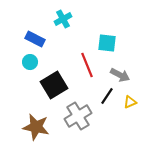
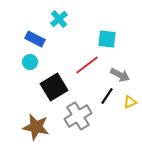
cyan cross: moved 4 px left; rotated 12 degrees counterclockwise
cyan square: moved 4 px up
red line: rotated 75 degrees clockwise
black square: moved 2 px down
